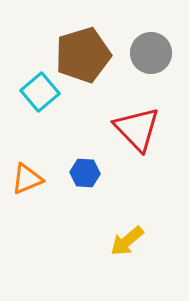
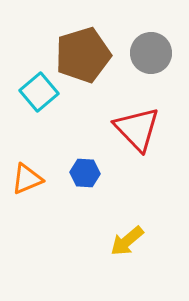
cyan square: moved 1 px left
